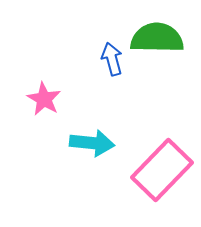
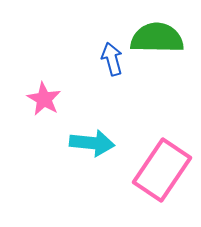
pink rectangle: rotated 10 degrees counterclockwise
